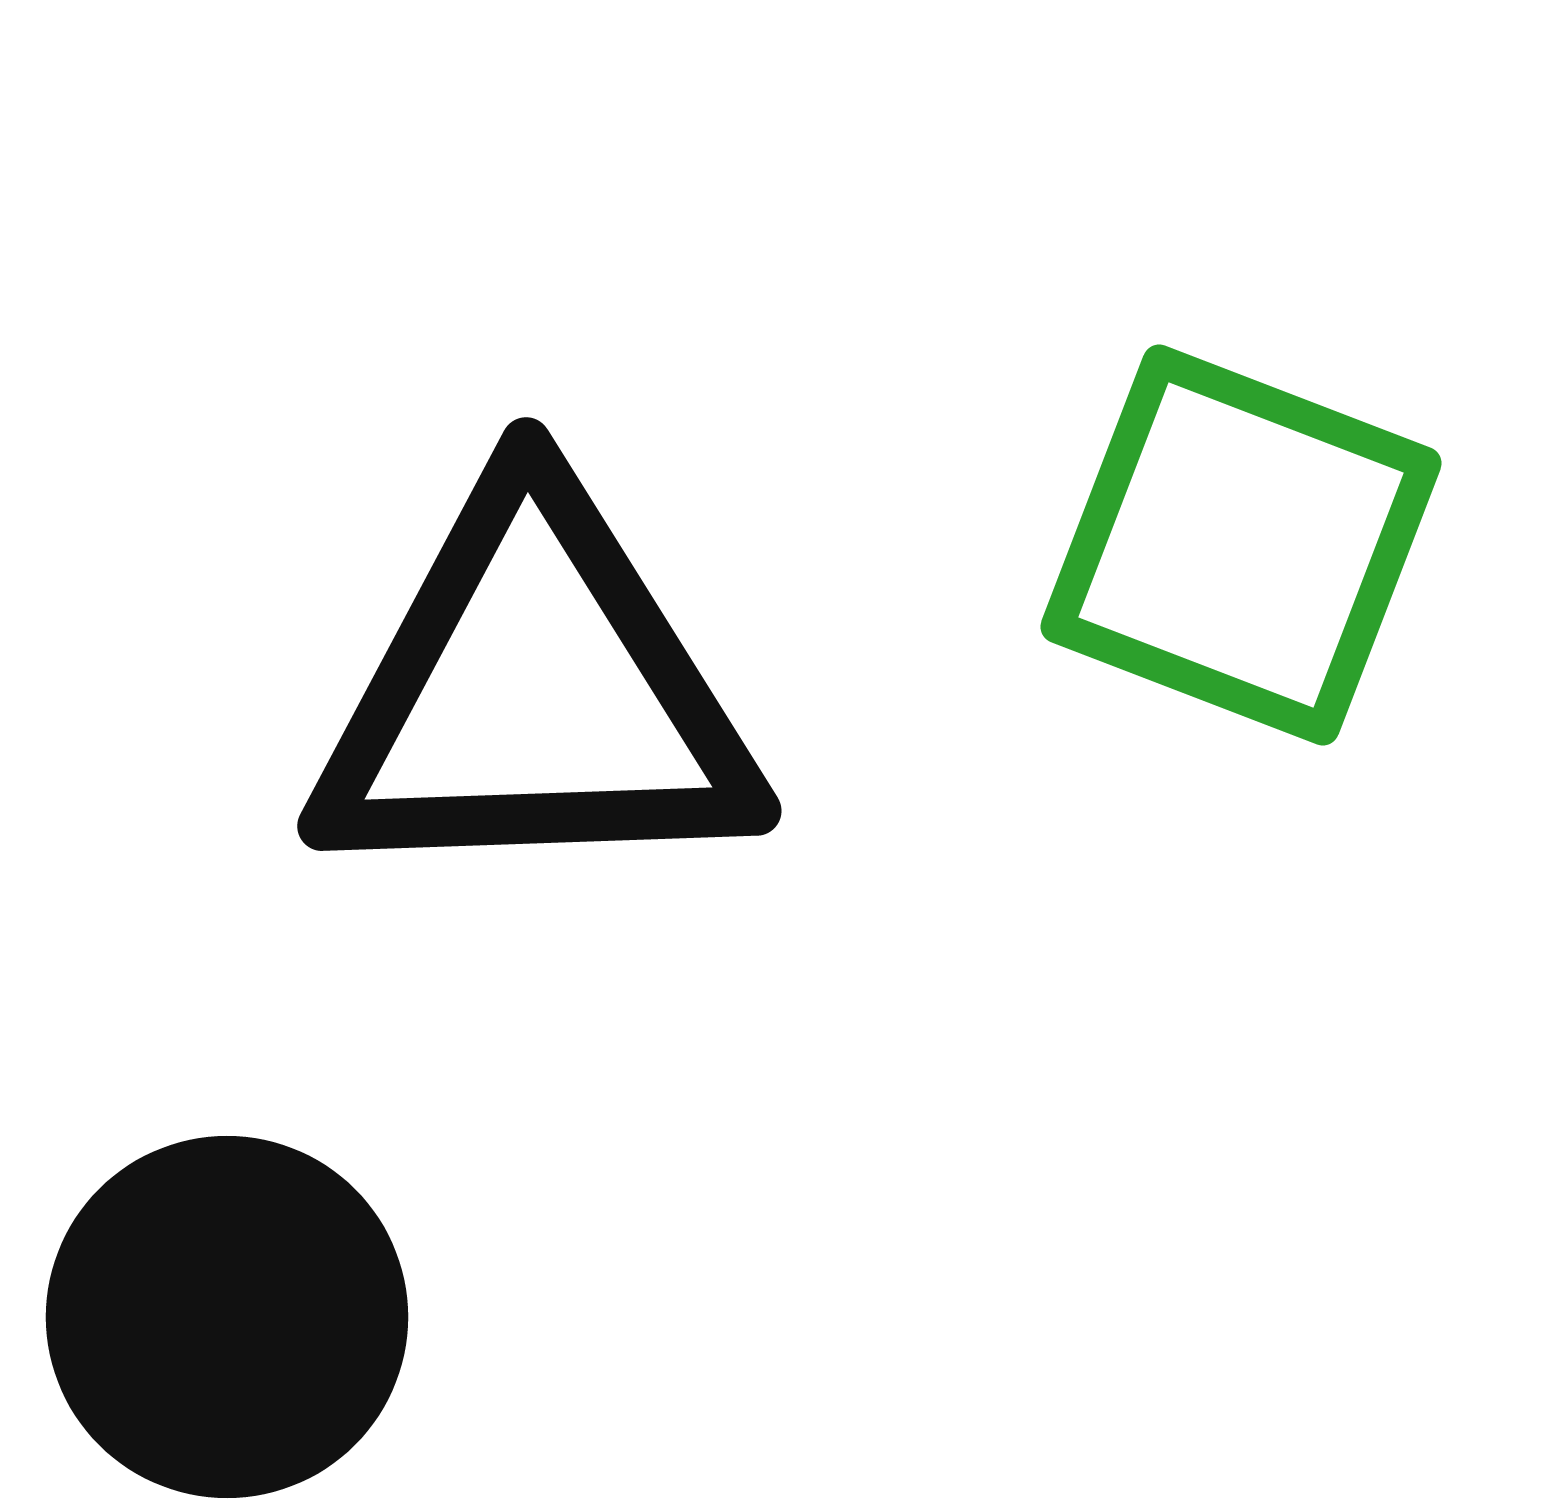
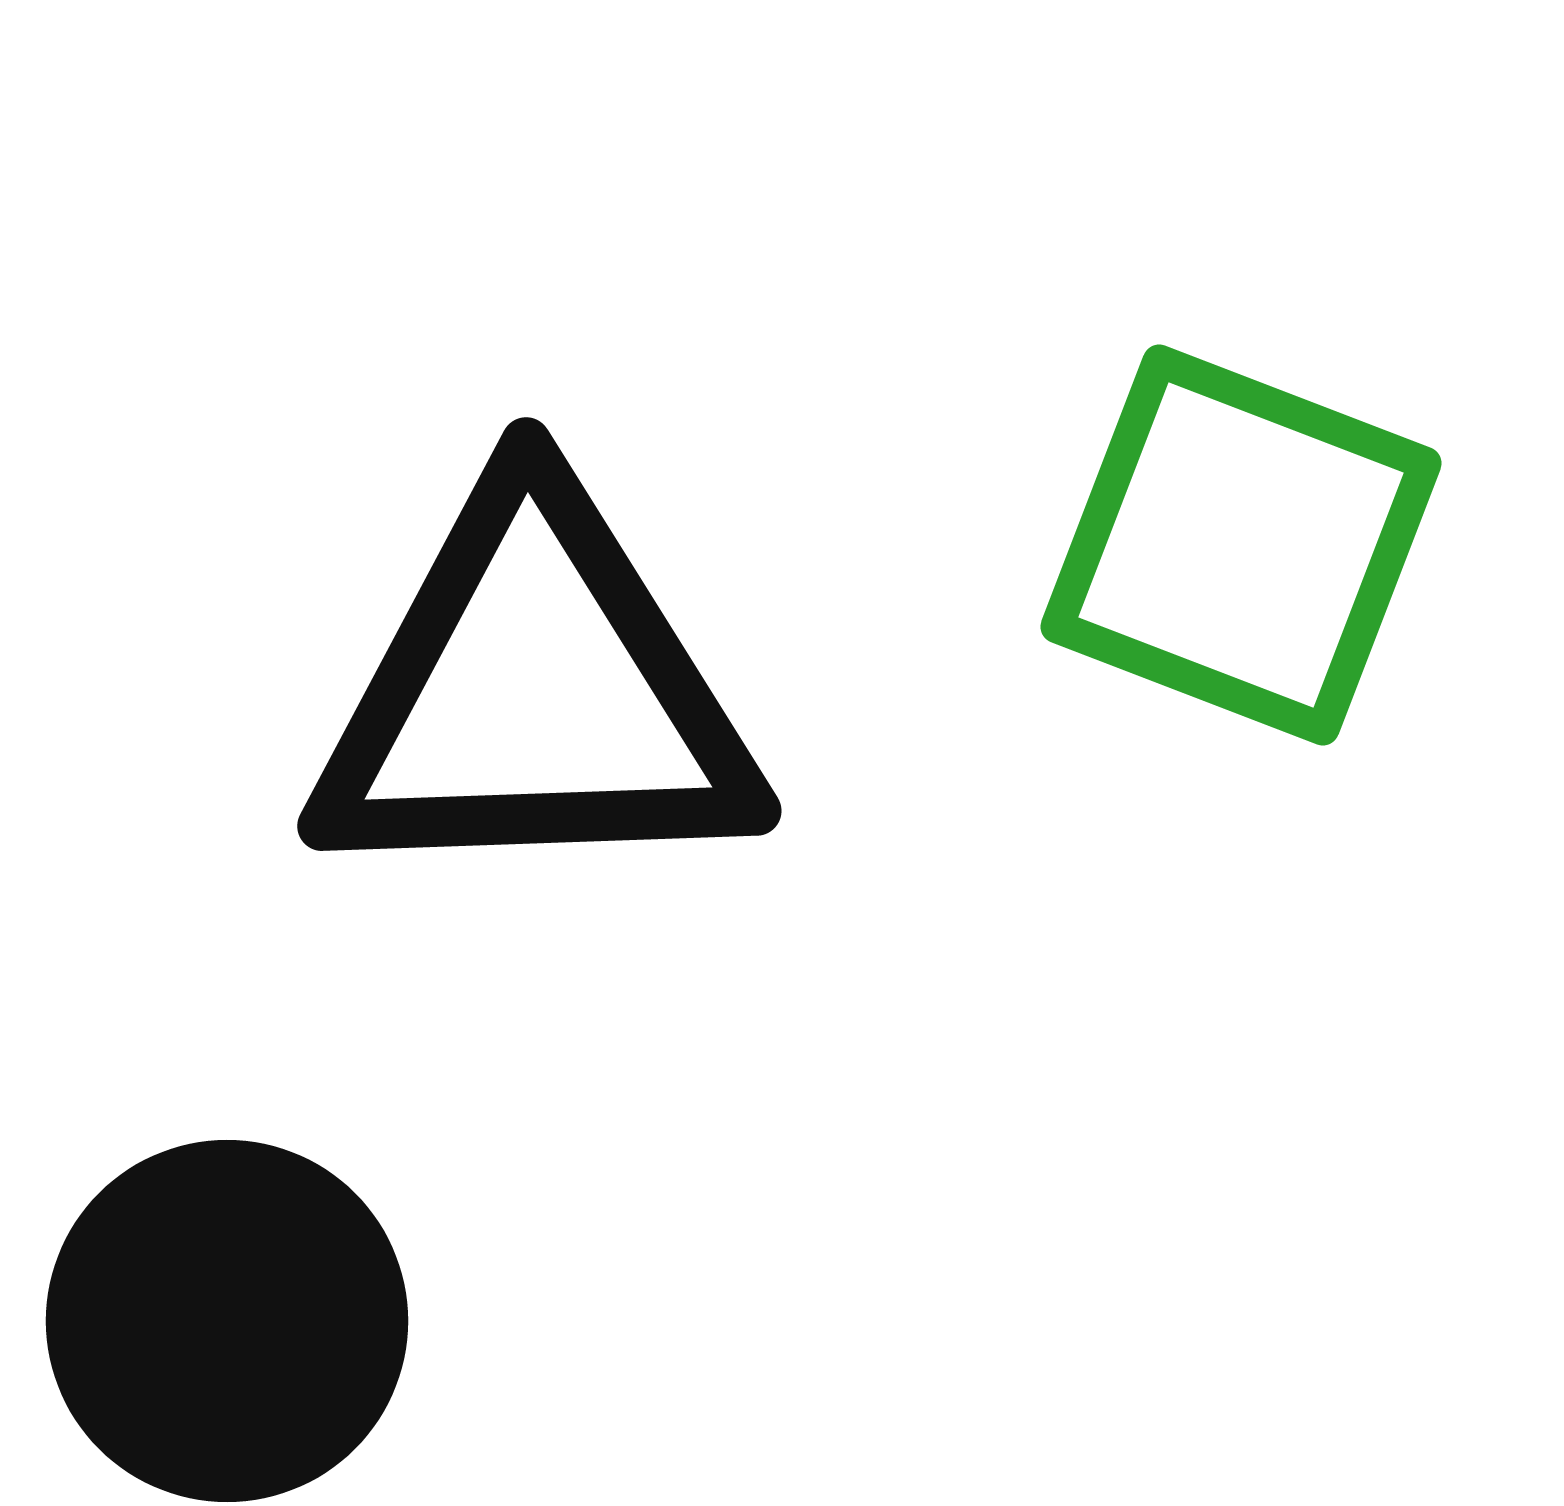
black circle: moved 4 px down
